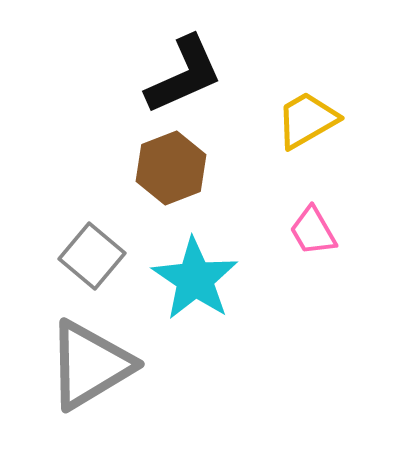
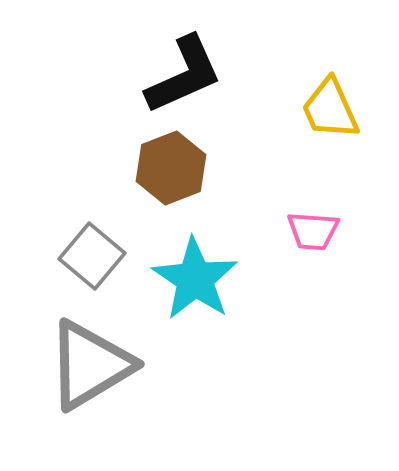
yellow trapezoid: moved 23 px right, 11 px up; rotated 84 degrees counterclockwise
pink trapezoid: rotated 56 degrees counterclockwise
